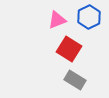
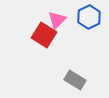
pink triangle: rotated 24 degrees counterclockwise
red square: moved 25 px left, 14 px up
